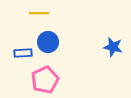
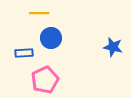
blue circle: moved 3 px right, 4 px up
blue rectangle: moved 1 px right
